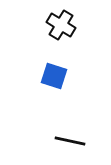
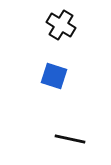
black line: moved 2 px up
